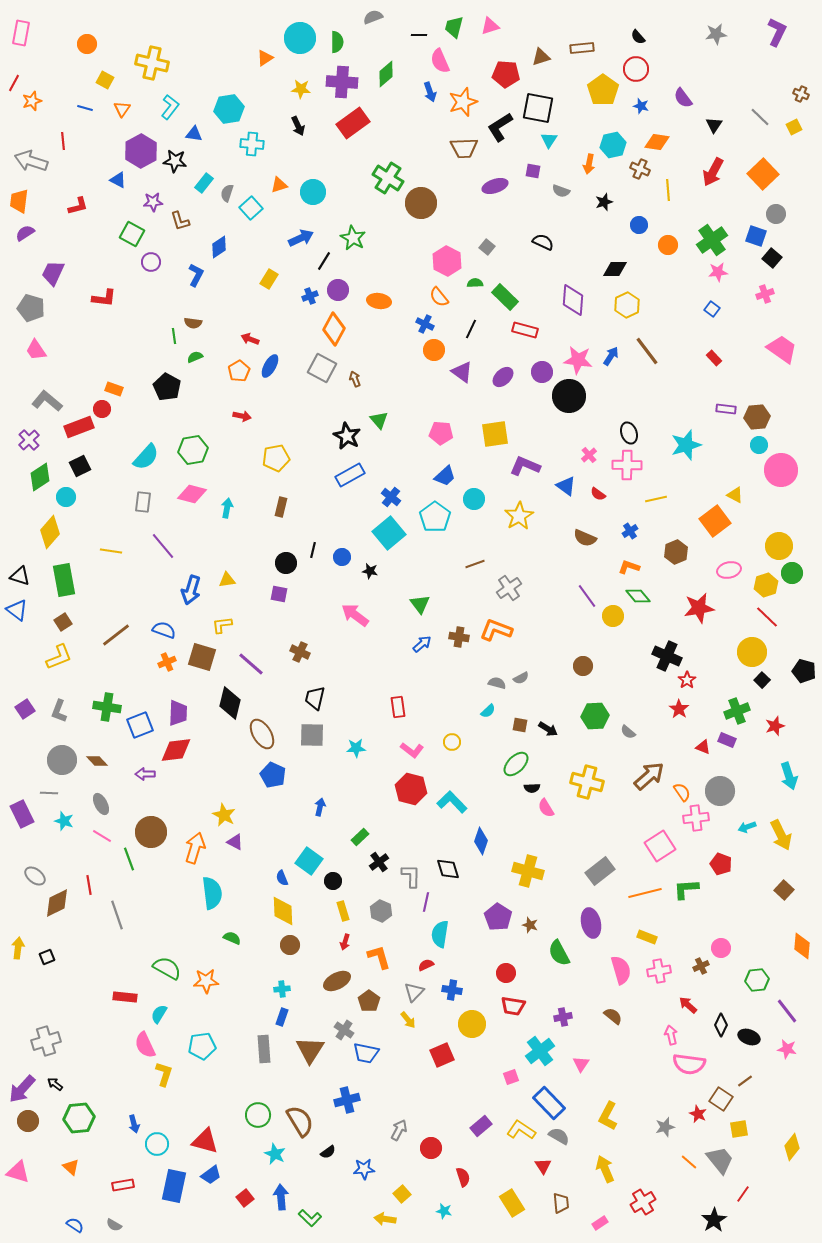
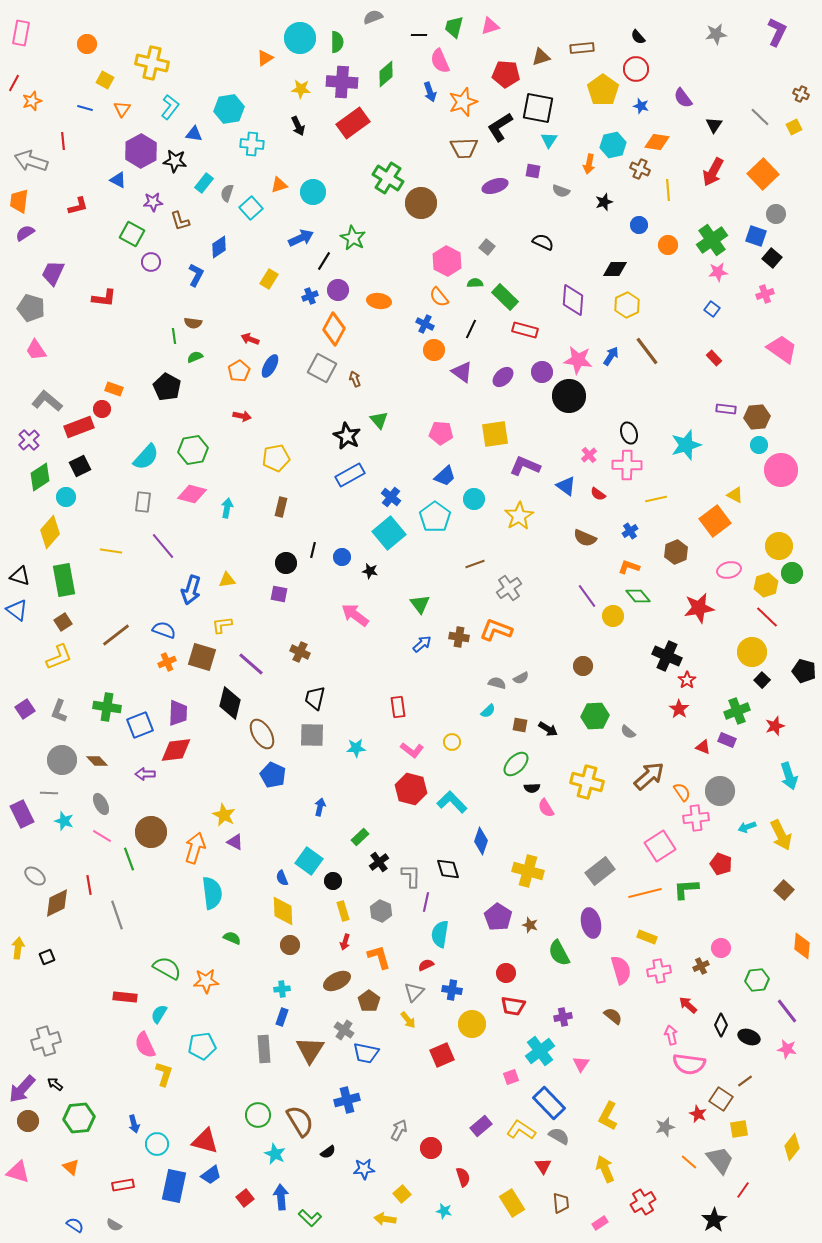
red line at (743, 1194): moved 4 px up
